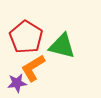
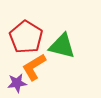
orange L-shape: moved 1 px right, 1 px up
